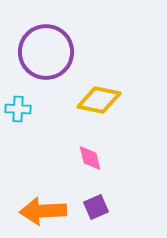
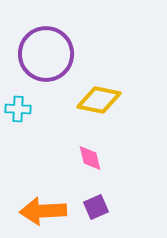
purple circle: moved 2 px down
